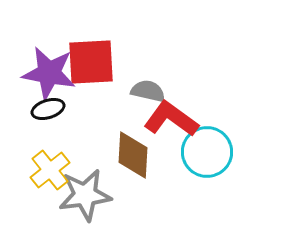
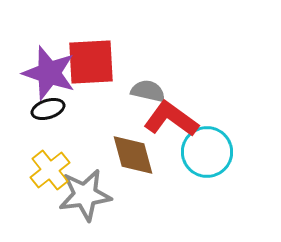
purple star: rotated 8 degrees clockwise
brown diamond: rotated 18 degrees counterclockwise
